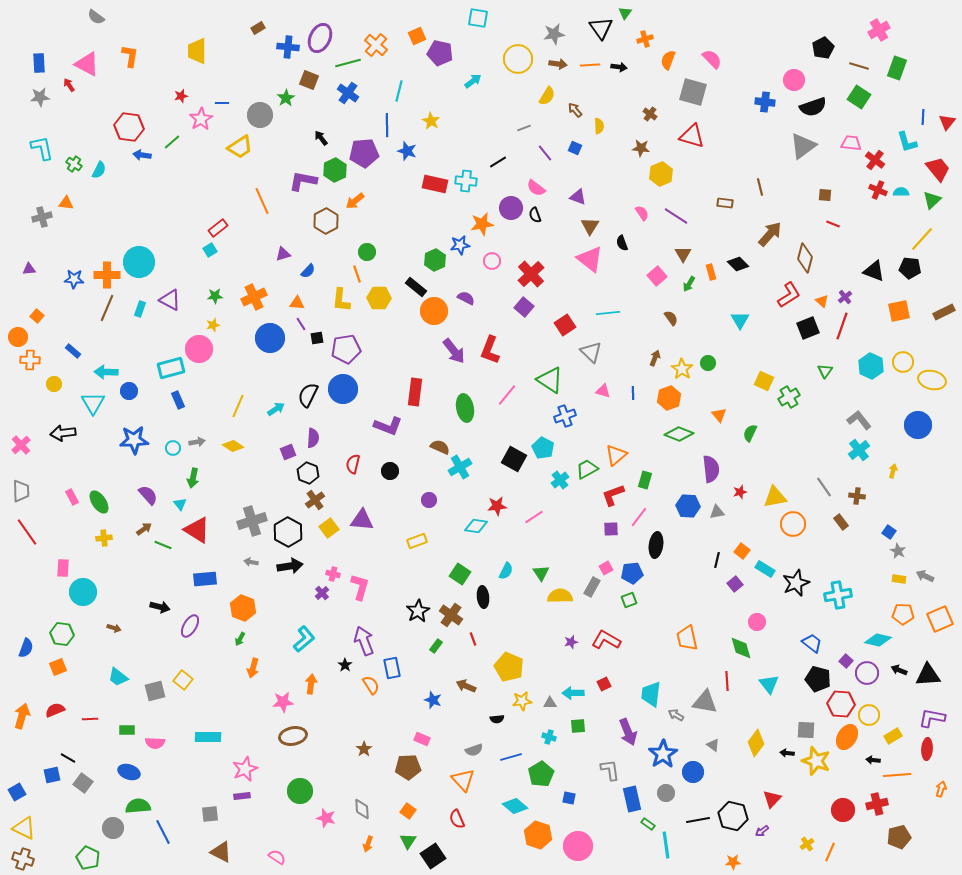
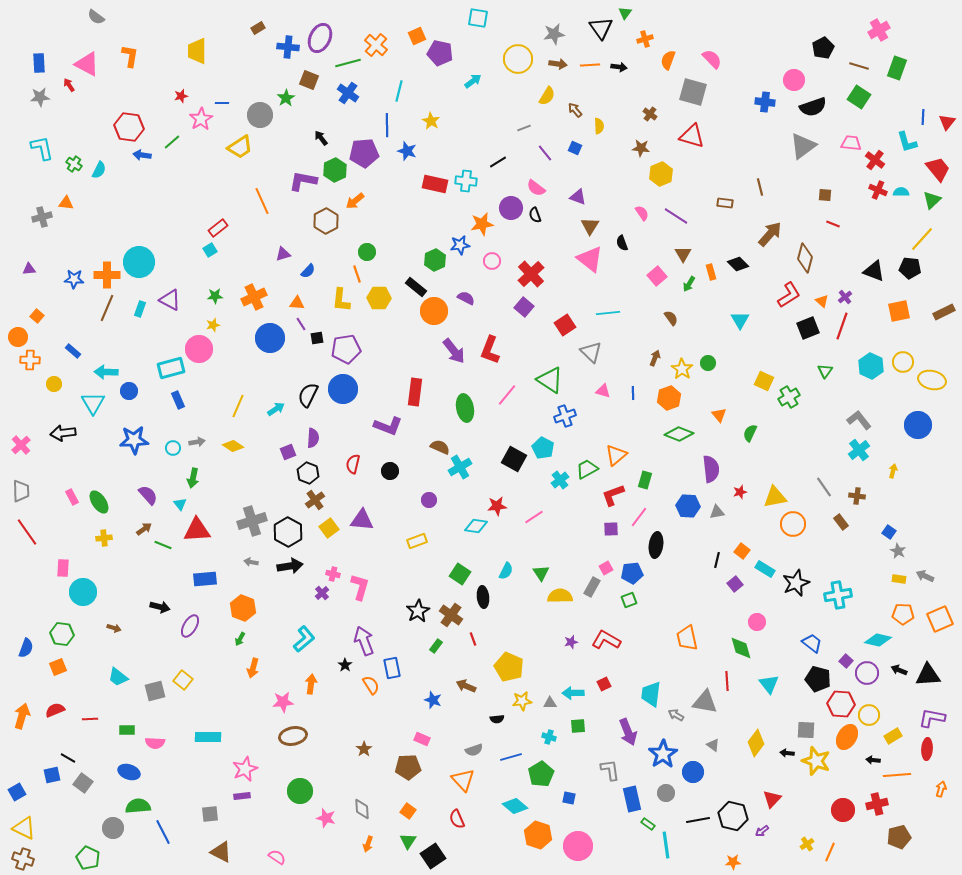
red triangle at (197, 530): rotated 36 degrees counterclockwise
